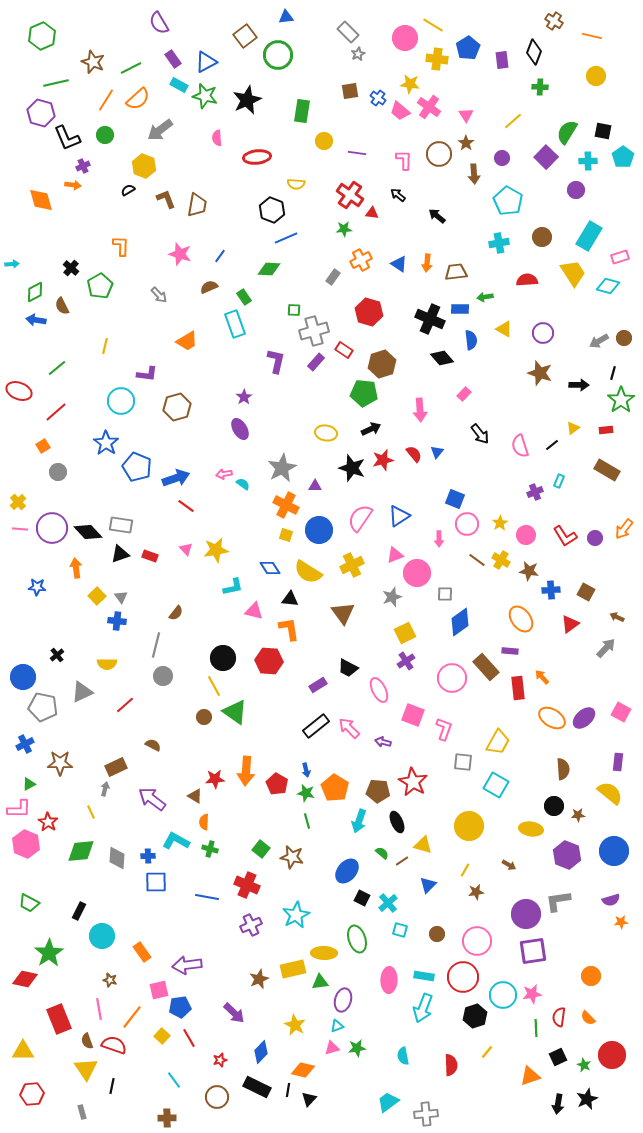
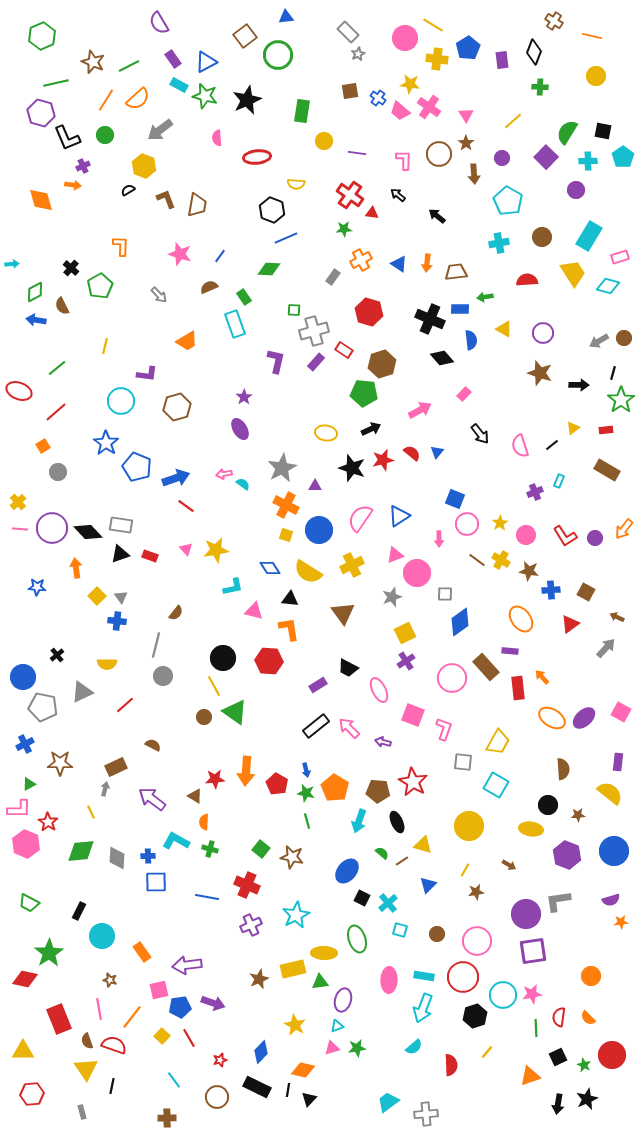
green line at (131, 68): moved 2 px left, 2 px up
pink arrow at (420, 410): rotated 115 degrees counterclockwise
red semicircle at (414, 454): moved 2 px left, 1 px up; rotated 12 degrees counterclockwise
black circle at (554, 806): moved 6 px left, 1 px up
purple arrow at (234, 1013): moved 21 px left, 10 px up; rotated 25 degrees counterclockwise
cyan semicircle at (403, 1056): moved 11 px right, 9 px up; rotated 120 degrees counterclockwise
